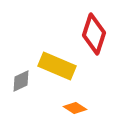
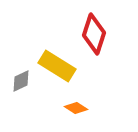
yellow rectangle: rotated 9 degrees clockwise
orange diamond: moved 1 px right
